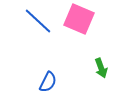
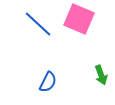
blue line: moved 3 px down
green arrow: moved 7 px down
